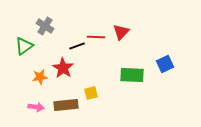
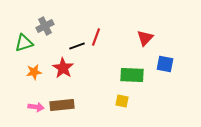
gray cross: rotated 30 degrees clockwise
red triangle: moved 24 px right, 6 px down
red line: rotated 72 degrees counterclockwise
green triangle: moved 3 px up; rotated 18 degrees clockwise
blue square: rotated 36 degrees clockwise
orange star: moved 6 px left, 5 px up
yellow square: moved 31 px right, 8 px down; rotated 24 degrees clockwise
brown rectangle: moved 4 px left
